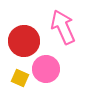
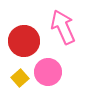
pink circle: moved 2 px right, 3 px down
yellow square: rotated 24 degrees clockwise
